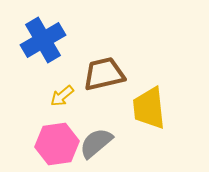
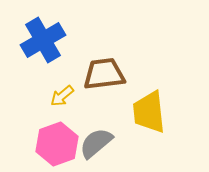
brown trapezoid: rotated 6 degrees clockwise
yellow trapezoid: moved 4 px down
pink hexagon: rotated 12 degrees counterclockwise
